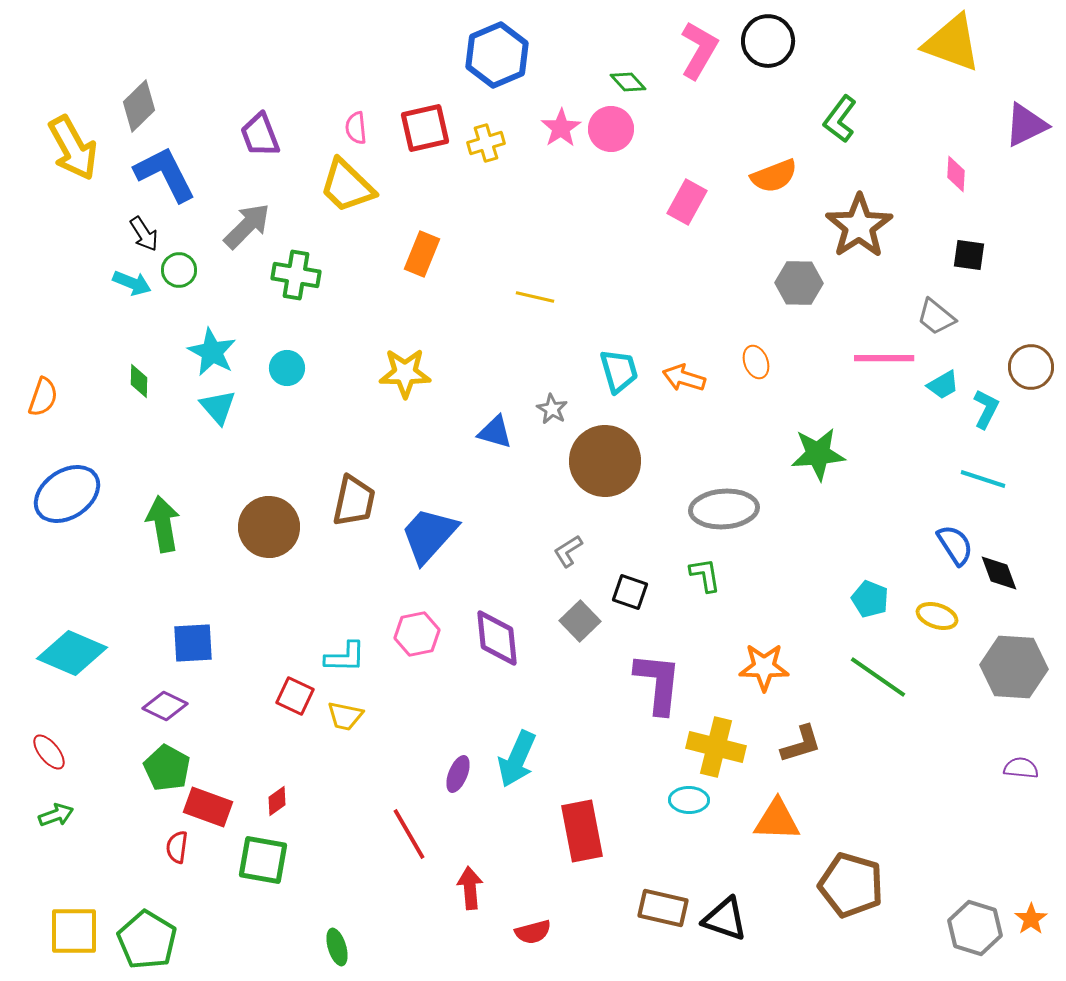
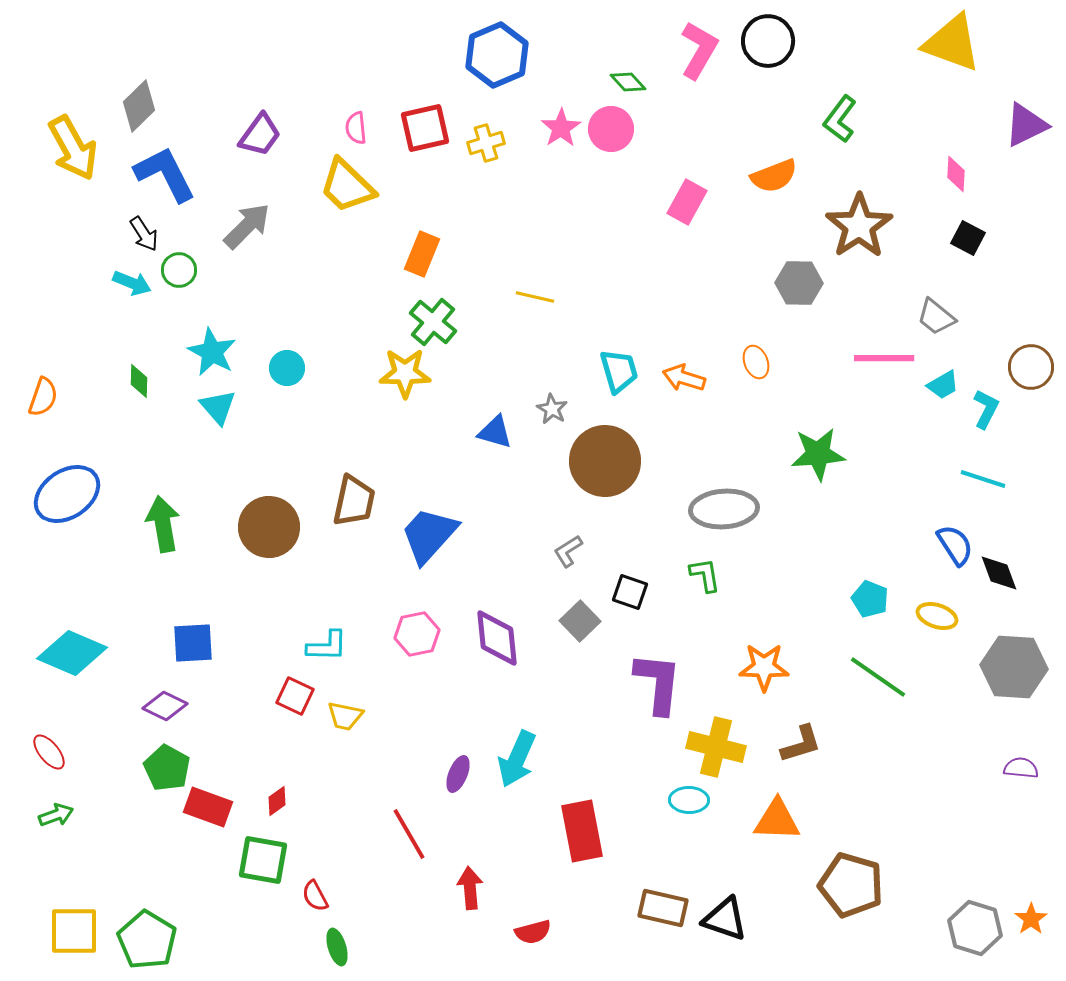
purple trapezoid at (260, 135): rotated 123 degrees counterclockwise
black square at (969, 255): moved 1 px left, 17 px up; rotated 20 degrees clockwise
green cross at (296, 275): moved 137 px right, 47 px down; rotated 30 degrees clockwise
cyan L-shape at (345, 657): moved 18 px left, 11 px up
red semicircle at (177, 847): moved 138 px right, 49 px down; rotated 36 degrees counterclockwise
